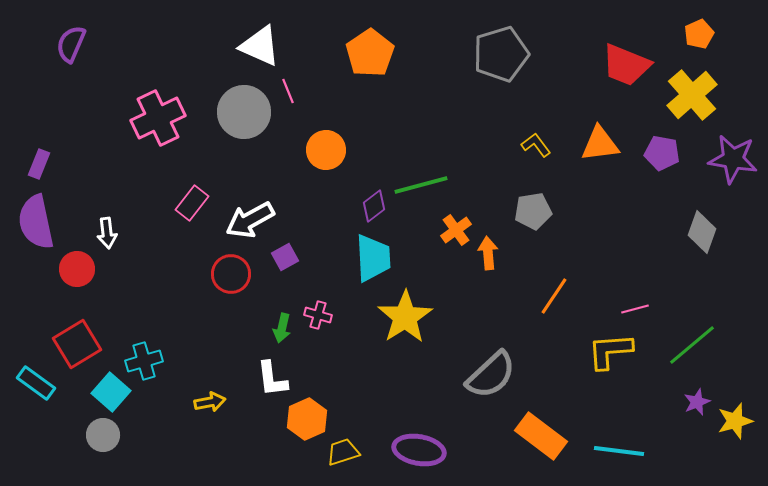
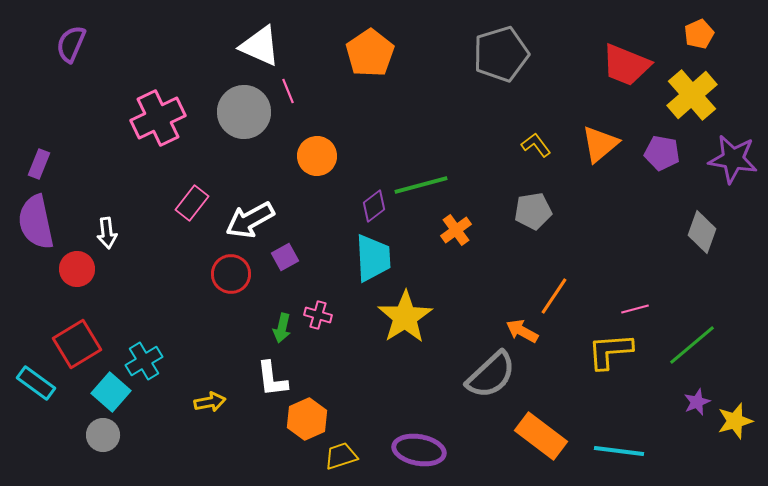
orange triangle at (600, 144): rotated 33 degrees counterclockwise
orange circle at (326, 150): moved 9 px left, 6 px down
orange arrow at (488, 253): moved 34 px right, 78 px down; rotated 56 degrees counterclockwise
cyan cross at (144, 361): rotated 15 degrees counterclockwise
yellow trapezoid at (343, 452): moved 2 px left, 4 px down
